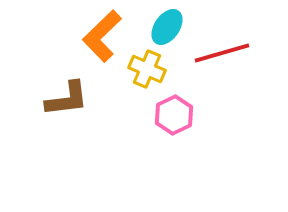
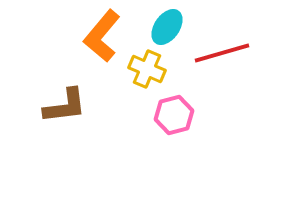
orange L-shape: rotated 6 degrees counterclockwise
brown L-shape: moved 2 px left, 7 px down
pink hexagon: rotated 12 degrees clockwise
